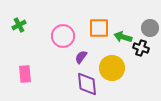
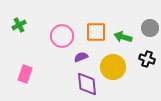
orange square: moved 3 px left, 4 px down
pink circle: moved 1 px left
black cross: moved 6 px right, 11 px down
purple semicircle: rotated 32 degrees clockwise
yellow circle: moved 1 px right, 1 px up
pink rectangle: rotated 24 degrees clockwise
